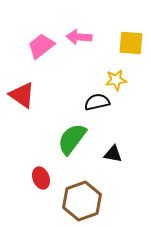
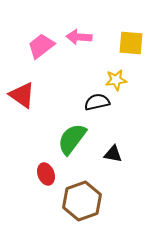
red ellipse: moved 5 px right, 4 px up
